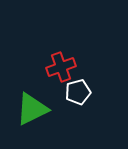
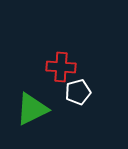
red cross: rotated 24 degrees clockwise
